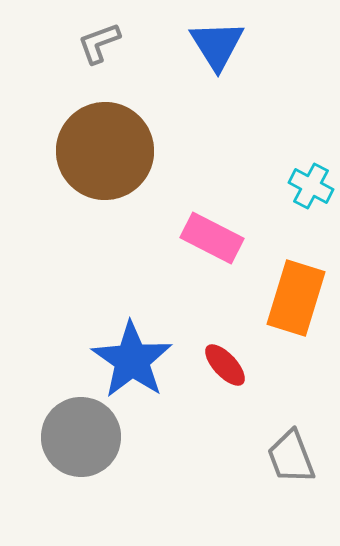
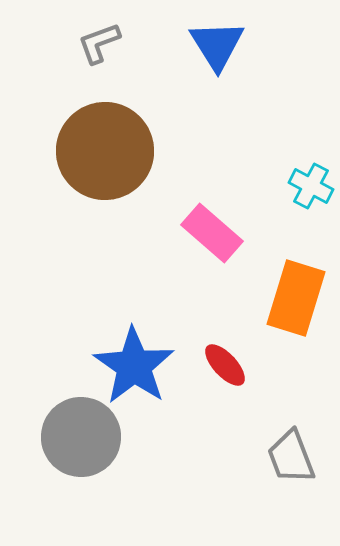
pink rectangle: moved 5 px up; rotated 14 degrees clockwise
blue star: moved 2 px right, 6 px down
